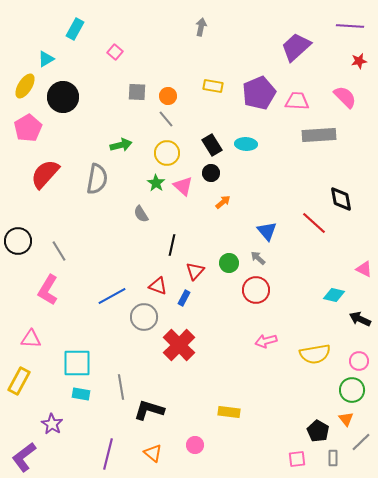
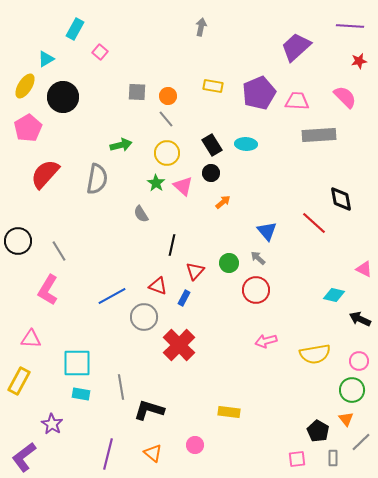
pink square at (115, 52): moved 15 px left
